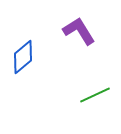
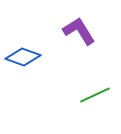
blue diamond: rotated 60 degrees clockwise
